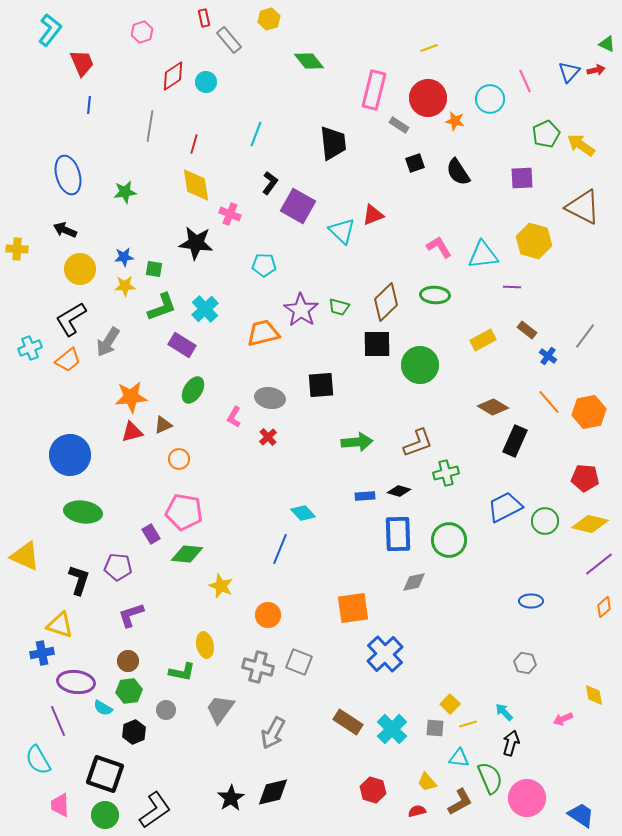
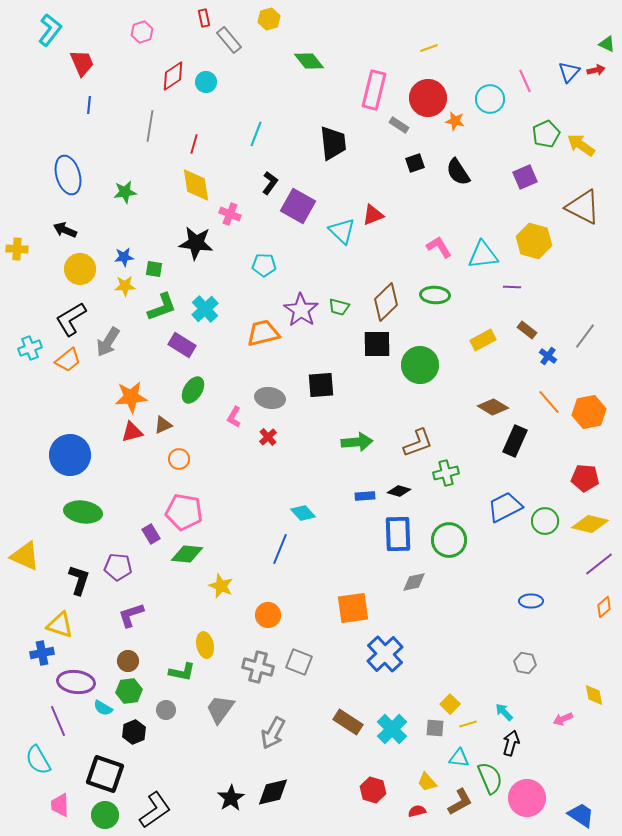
purple square at (522, 178): moved 3 px right, 1 px up; rotated 20 degrees counterclockwise
